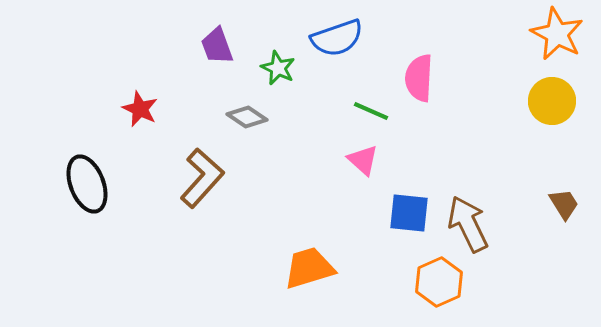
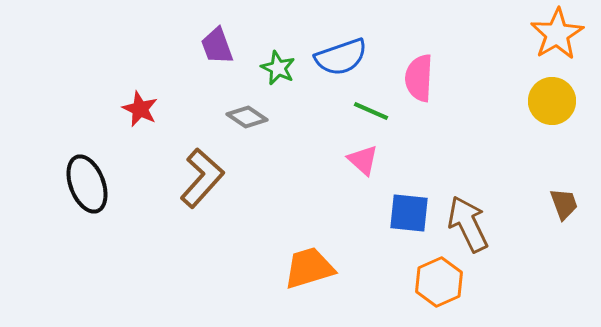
orange star: rotated 14 degrees clockwise
blue semicircle: moved 4 px right, 19 px down
brown trapezoid: rotated 12 degrees clockwise
